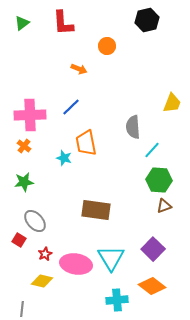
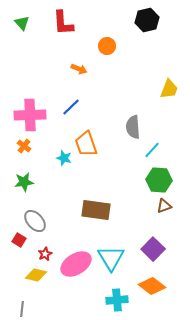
green triangle: rotated 35 degrees counterclockwise
yellow trapezoid: moved 3 px left, 14 px up
orange trapezoid: moved 1 px down; rotated 8 degrees counterclockwise
pink ellipse: rotated 40 degrees counterclockwise
yellow diamond: moved 6 px left, 6 px up
